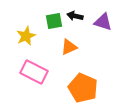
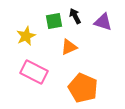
black arrow: rotated 49 degrees clockwise
